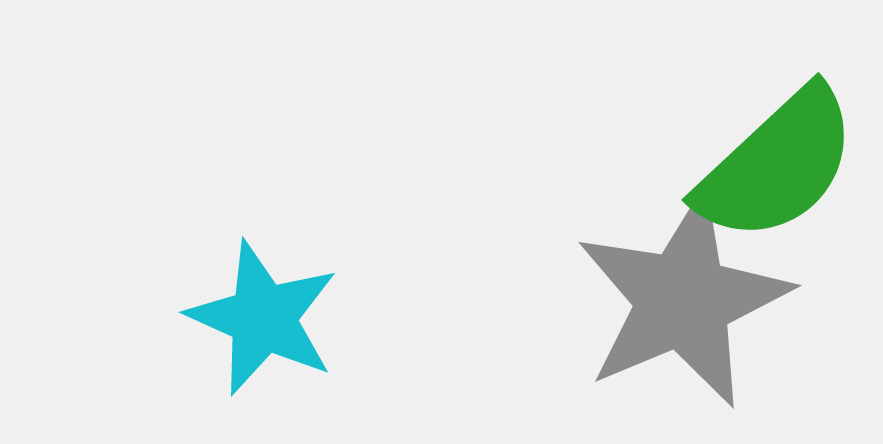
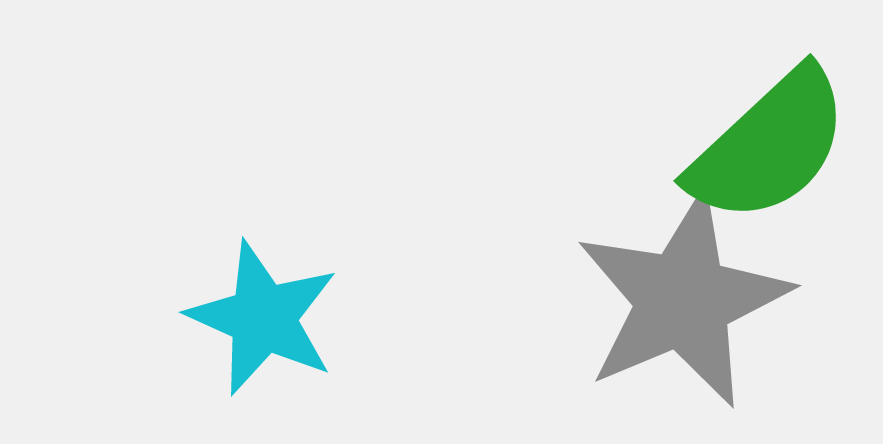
green semicircle: moved 8 px left, 19 px up
